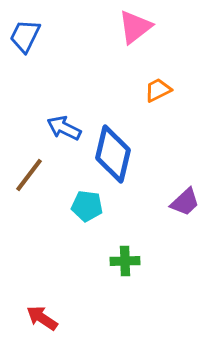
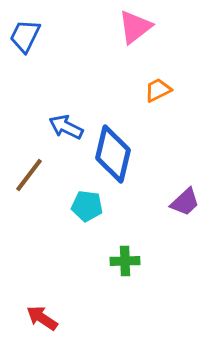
blue arrow: moved 2 px right, 1 px up
